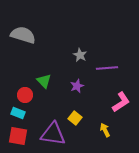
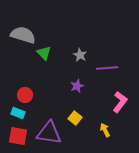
green triangle: moved 28 px up
pink L-shape: moved 1 px left; rotated 20 degrees counterclockwise
purple triangle: moved 4 px left, 1 px up
